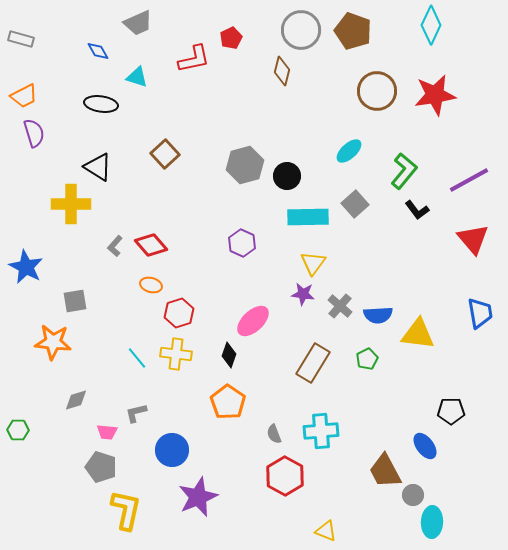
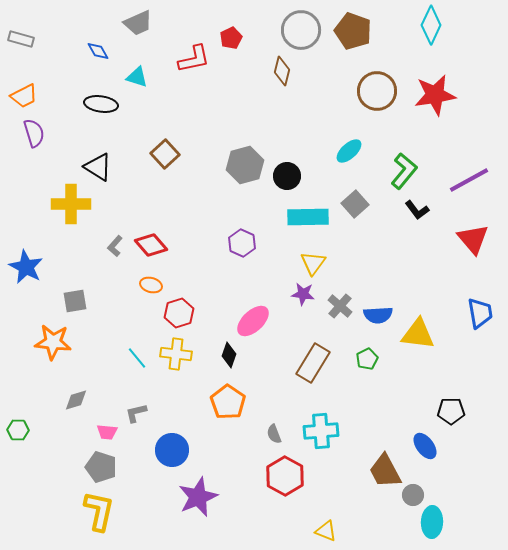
yellow L-shape at (126, 510): moved 27 px left, 1 px down
